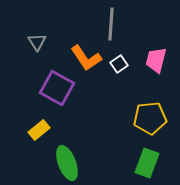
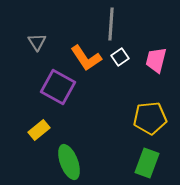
white square: moved 1 px right, 7 px up
purple square: moved 1 px right, 1 px up
green ellipse: moved 2 px right, 1 px up
